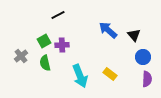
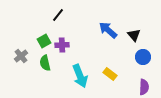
black line: rotated 24 degrees counterclockwise
purple semicircle: moved 3 px left, 8 px down
